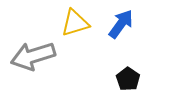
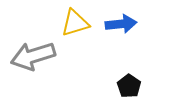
blue arrow: rotated 48 degrees clockwise
black pentagon: moved 1 px right, 7 px down
